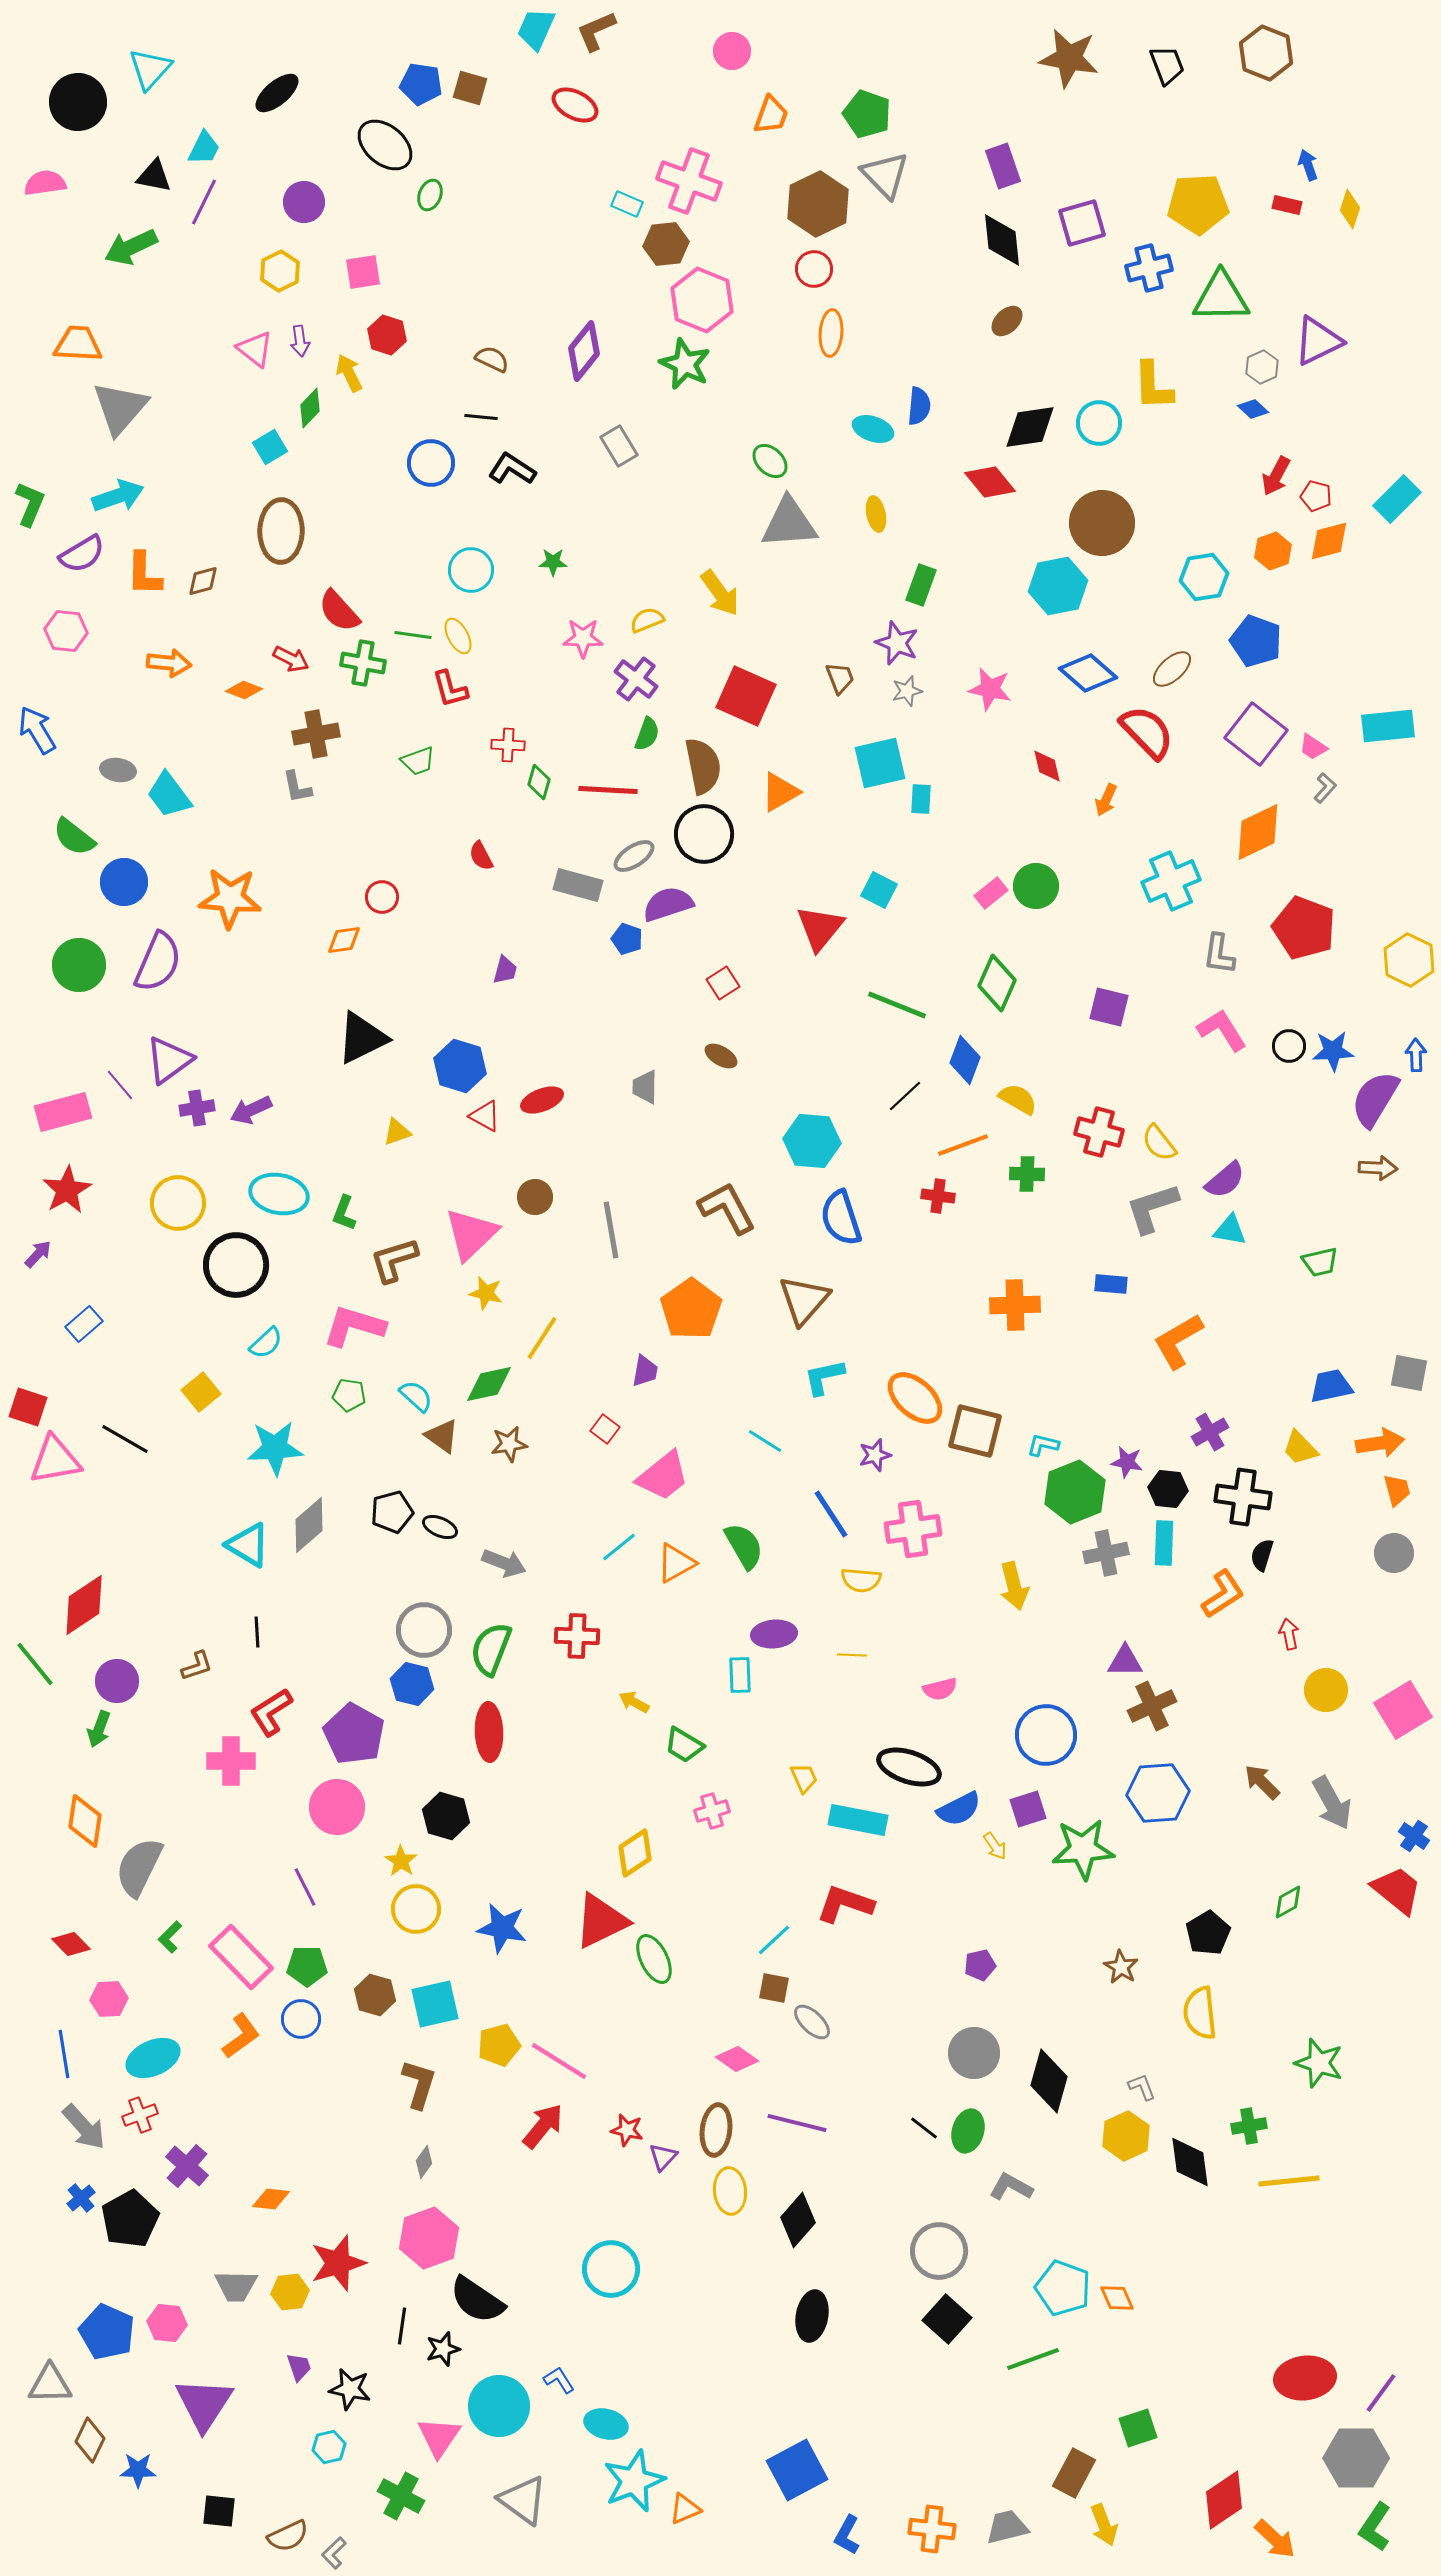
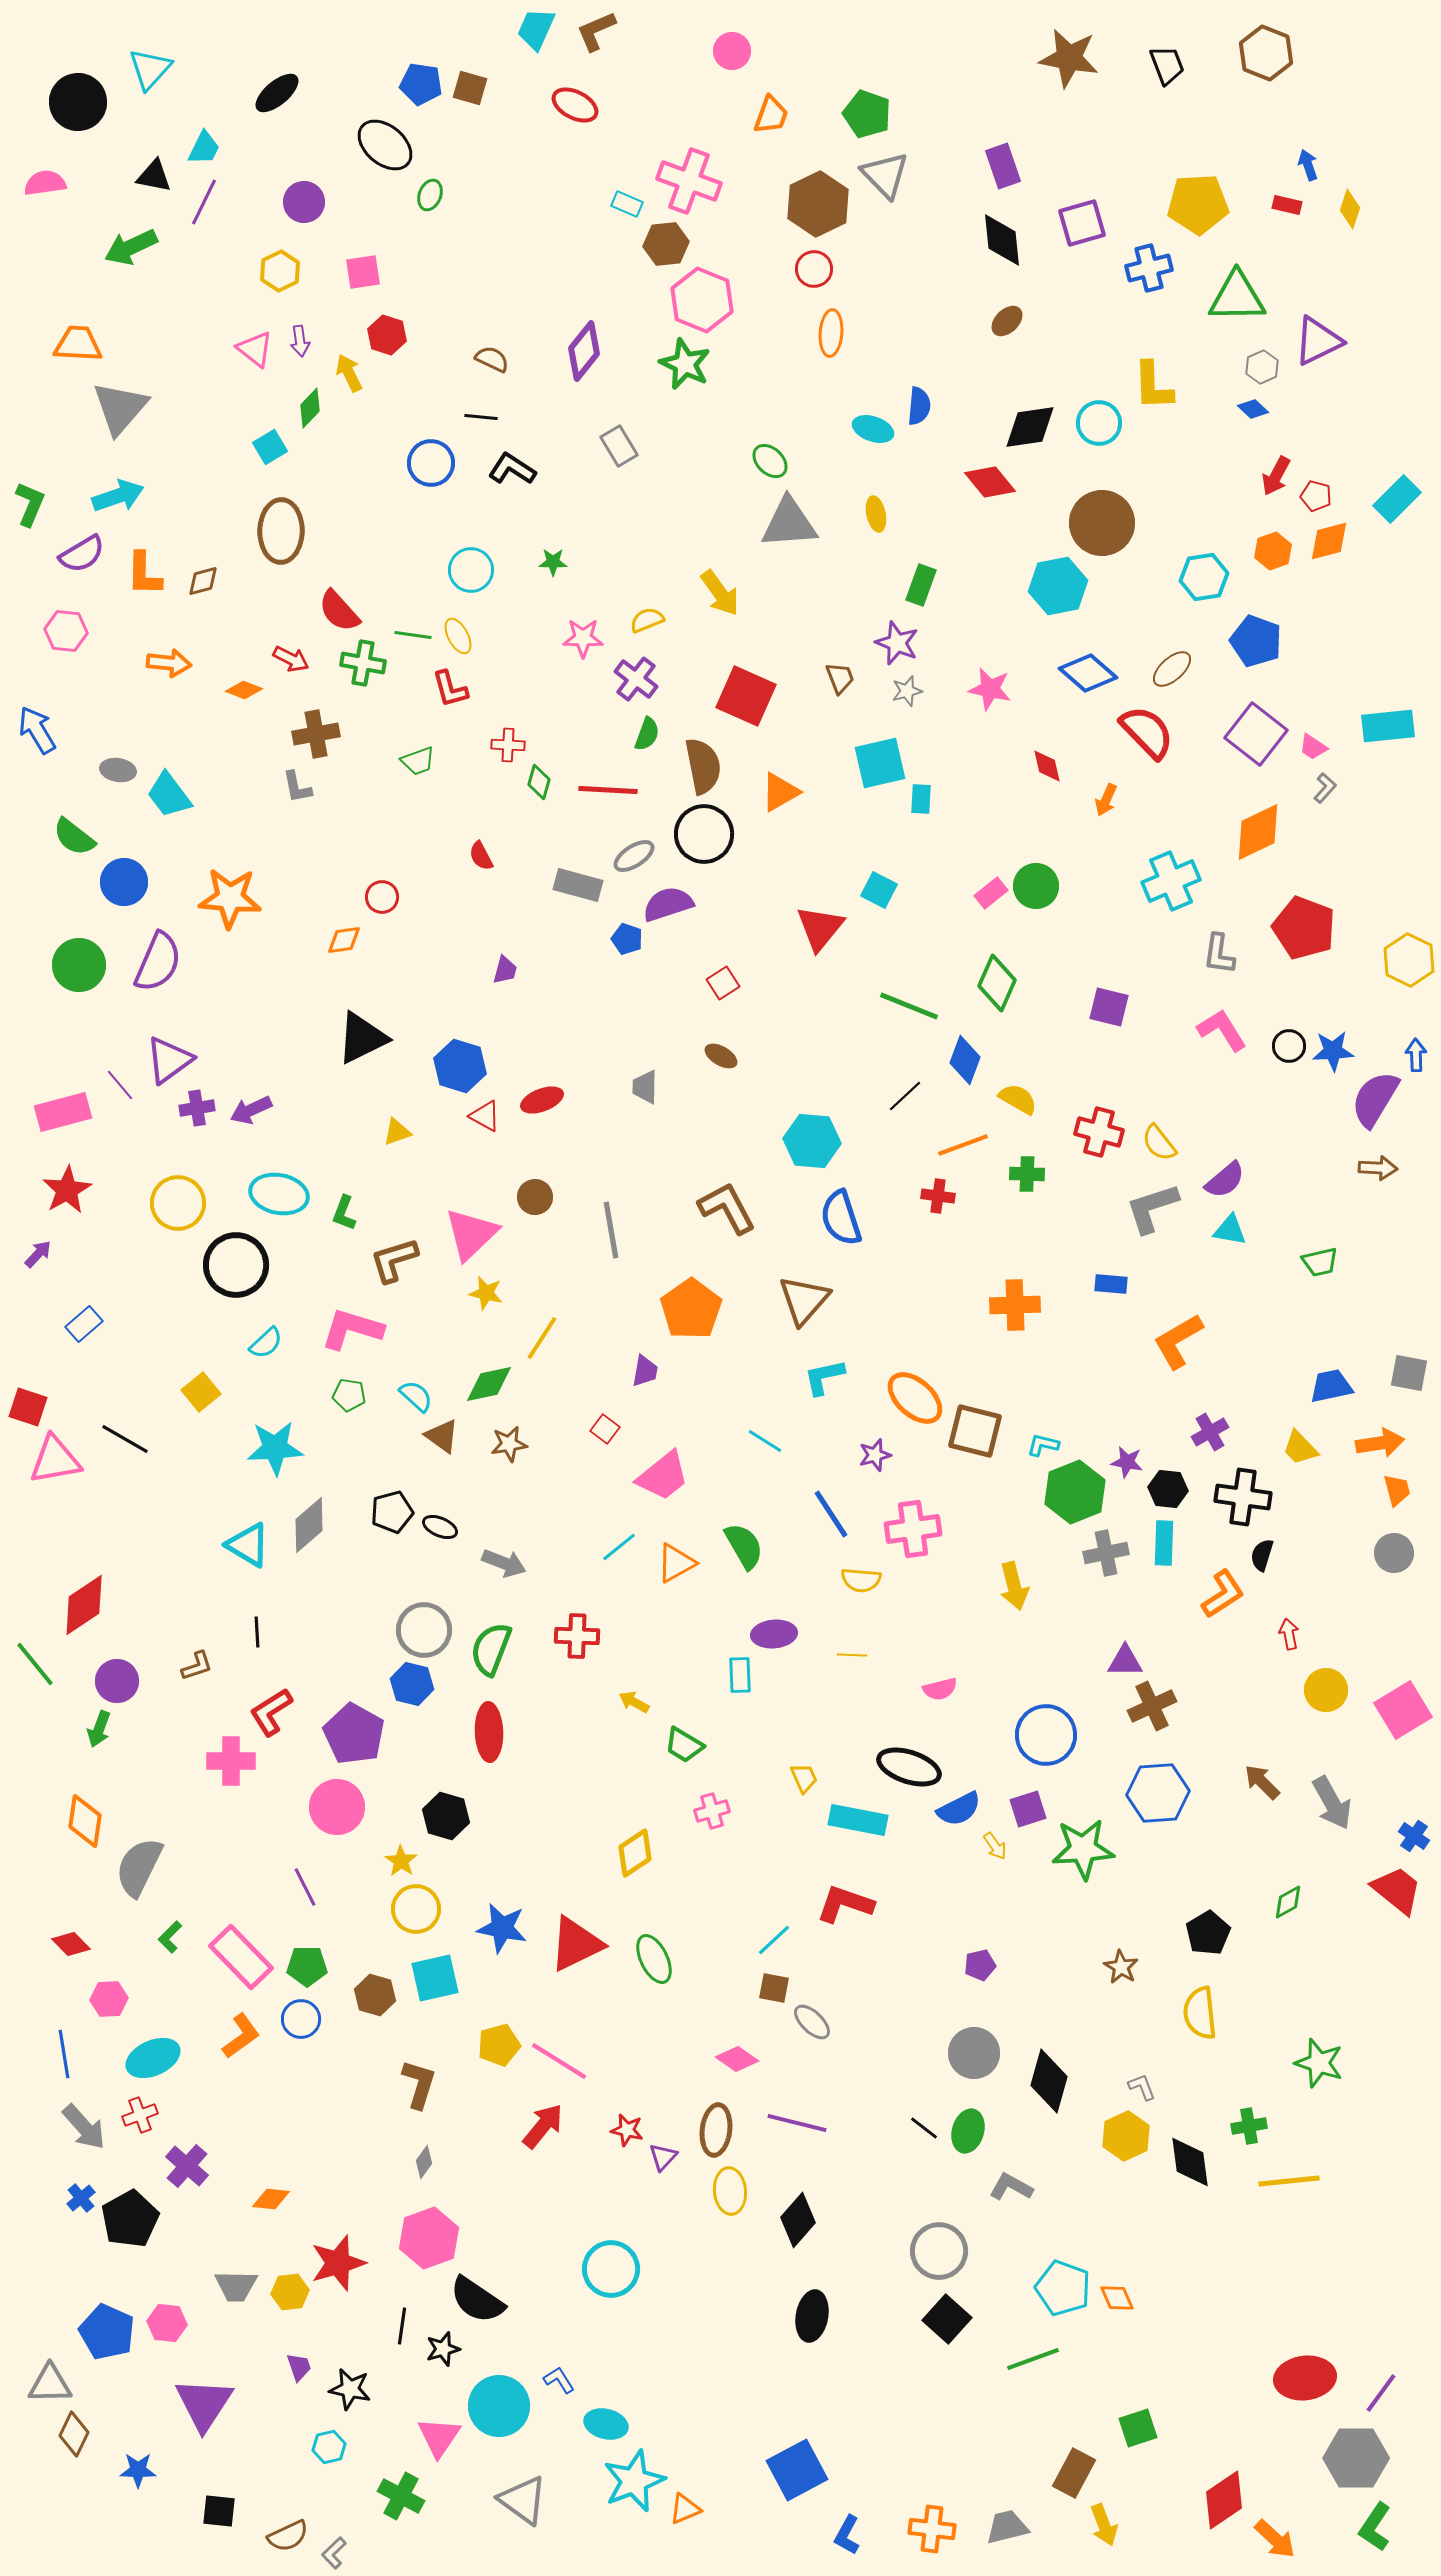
green triangle at (1221, 297): moved 16 px right
green line at (897, 1005): moved 12 px right, 1 px down
pink L-shape at (354, 1326): moved 2 px left, 3 px down
red triangle at (601, 1921): moved 25 px left, 23 px down
cyan square at (435, 2004): moved 26 px up
brown diamond at (90, 2440): moved 16 px left, 6 px up
